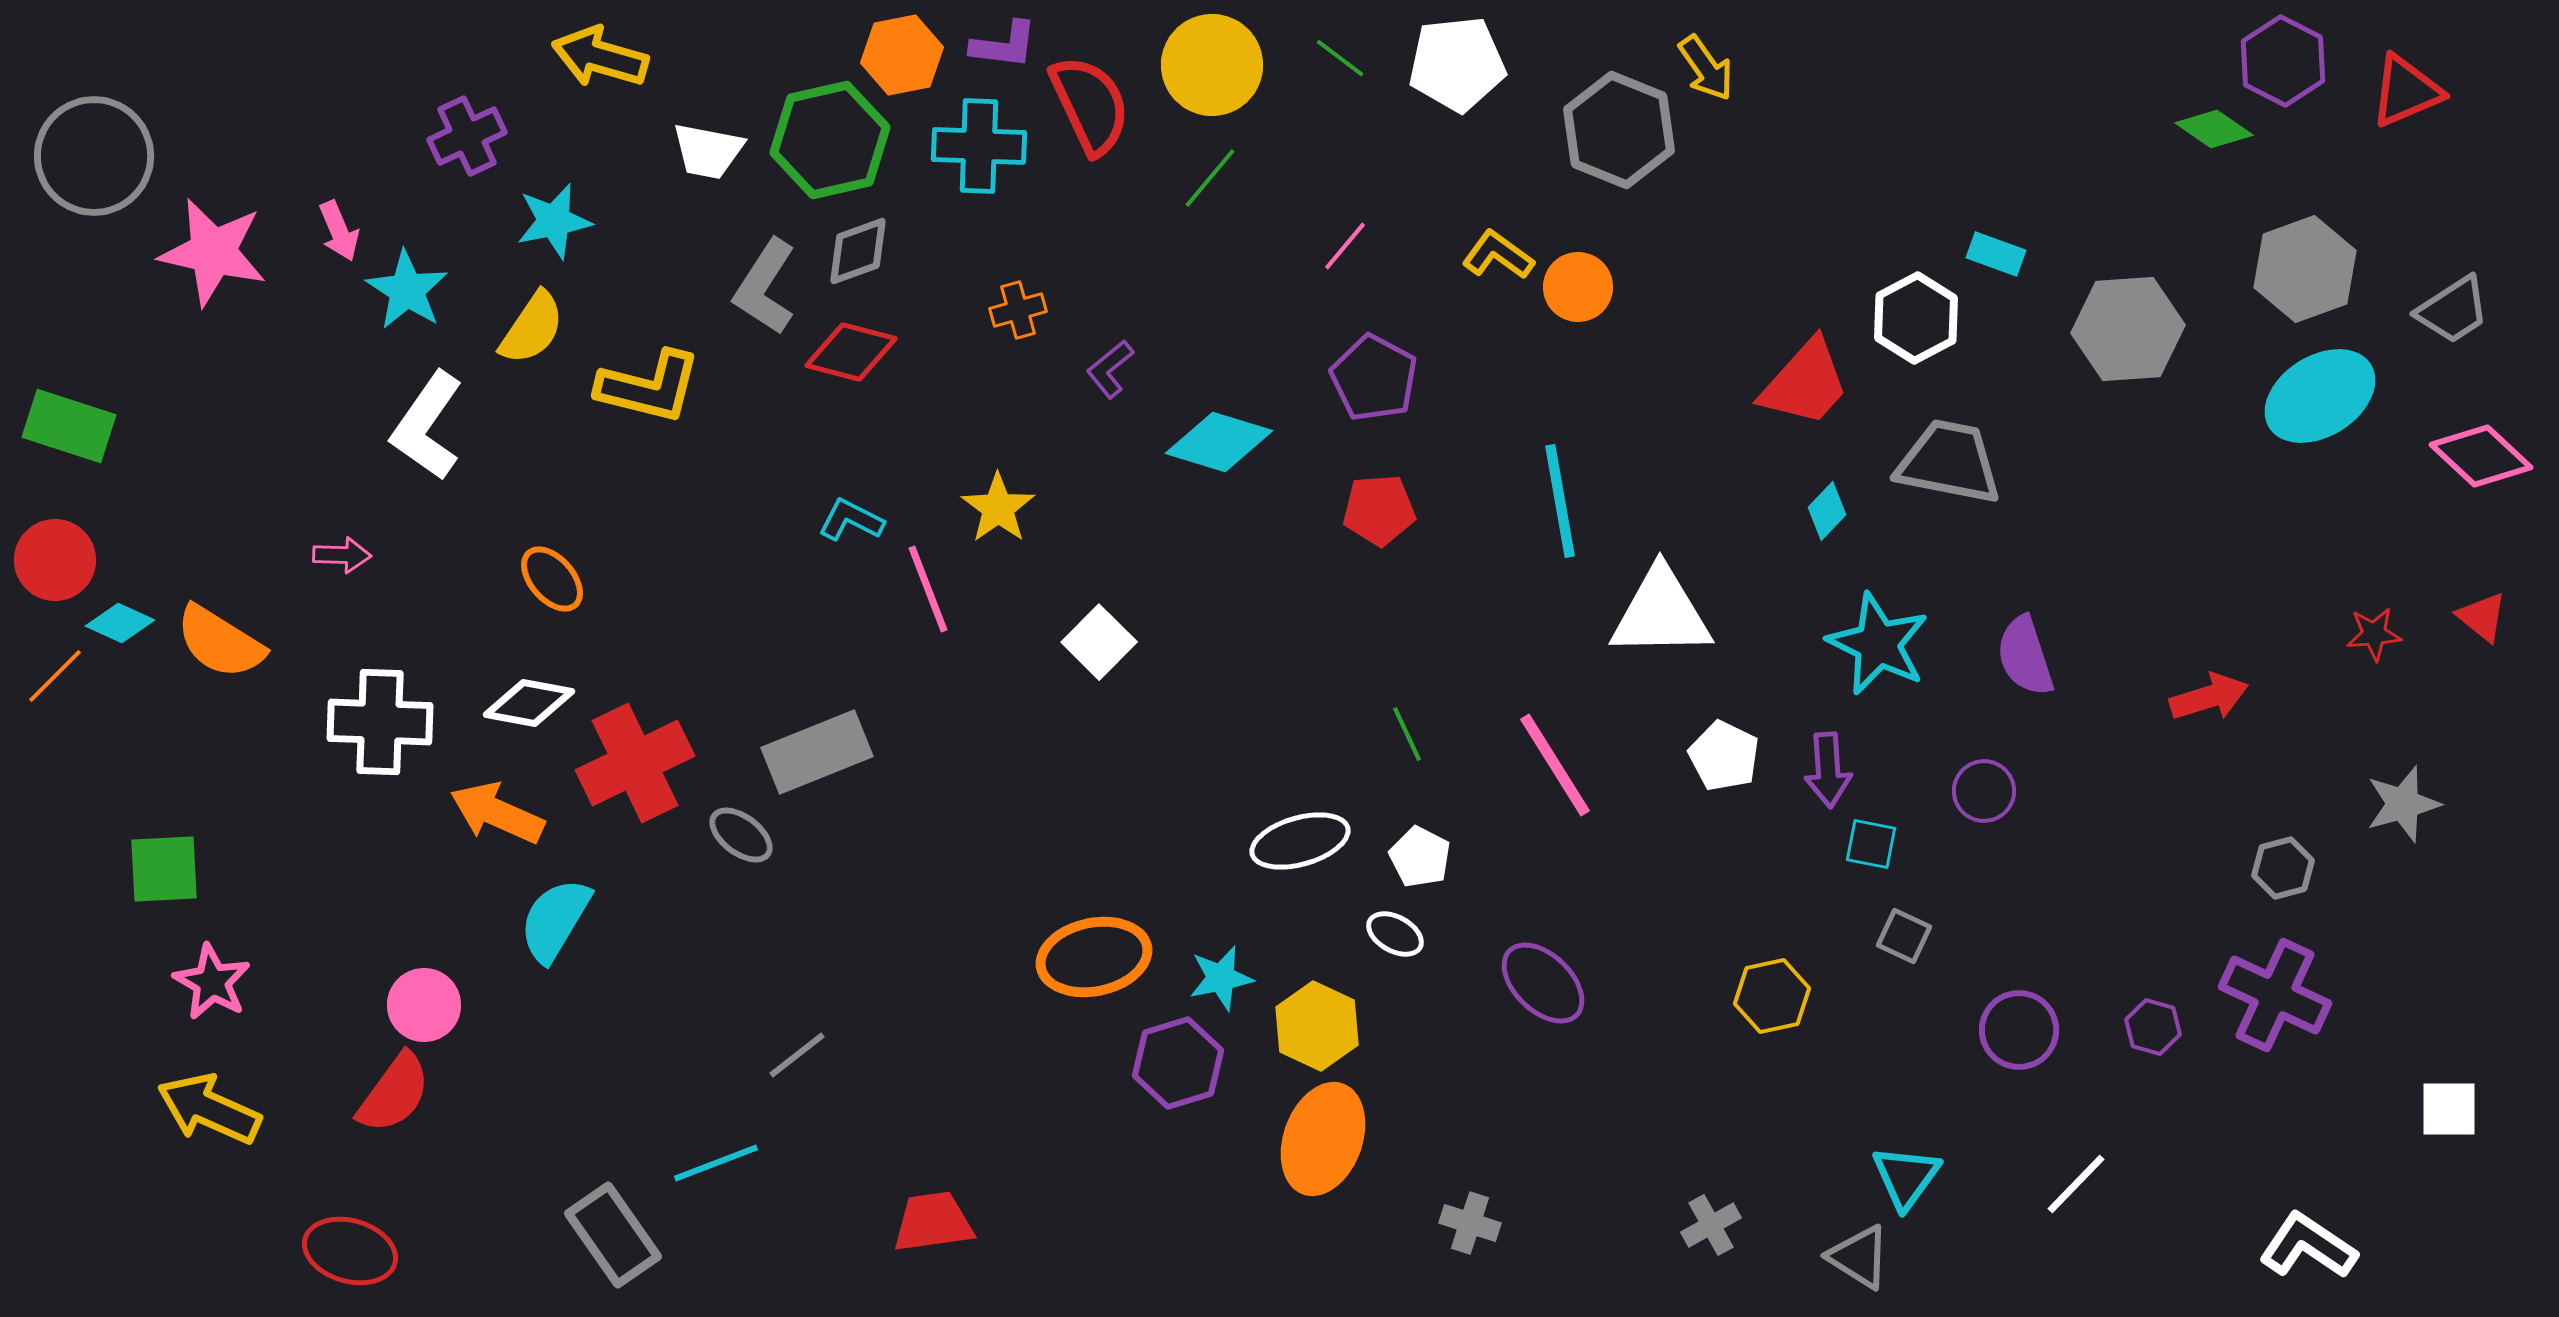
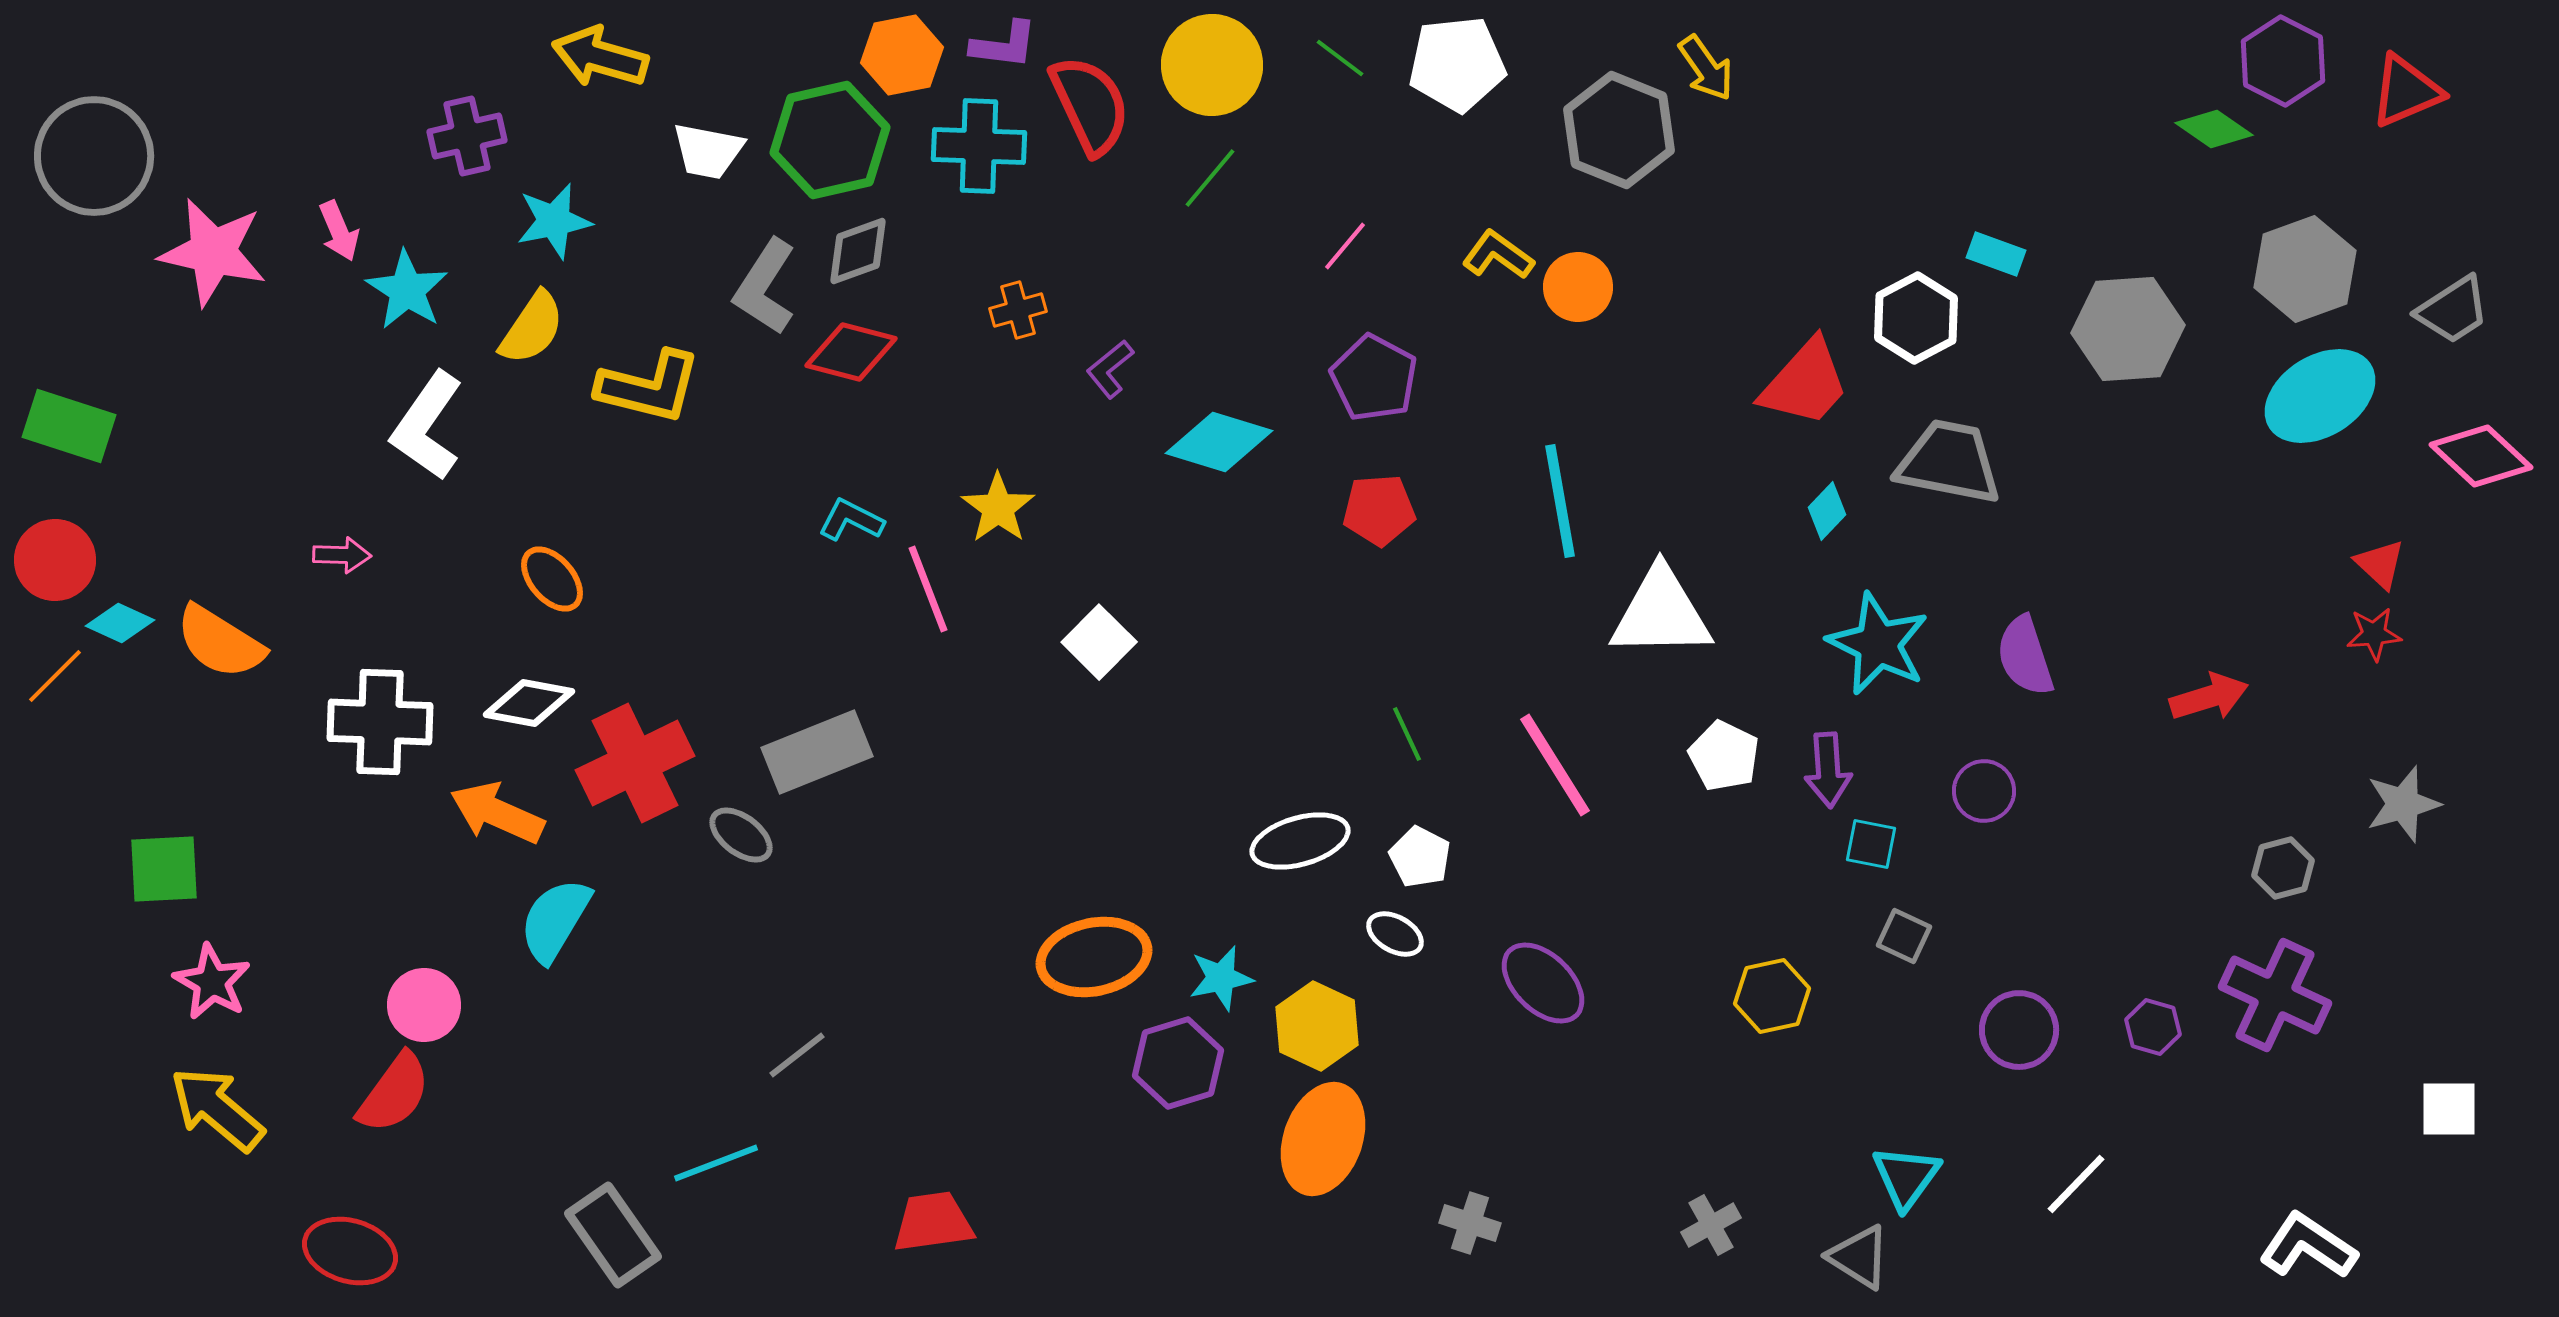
purple cross at (467, 136): rotated 12 degrees clockwise
red triangle at (2482, 617): moved 102 px left, 53 px up; rotated 4 degrees clockwise
yellow arrow at (209, 1109): moved 8 px right; rotated 16 degrees clockwise
